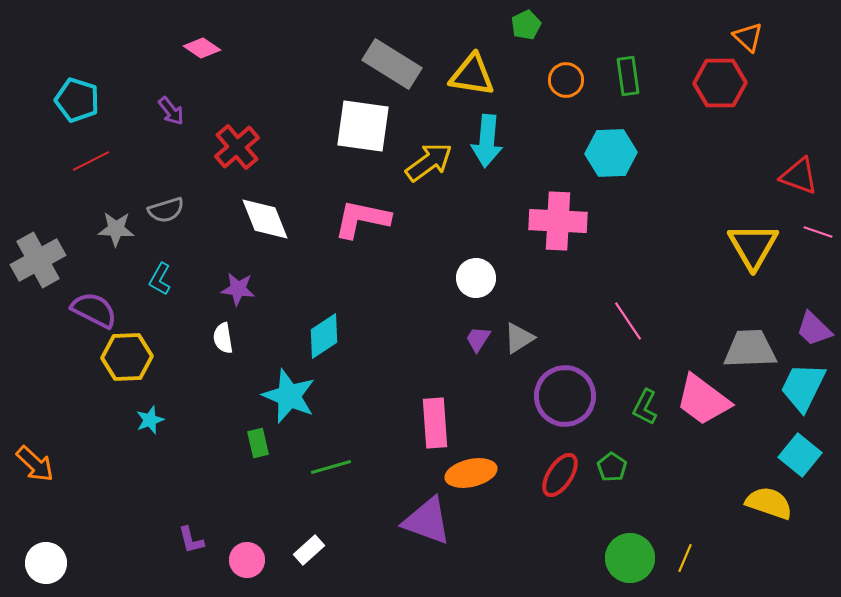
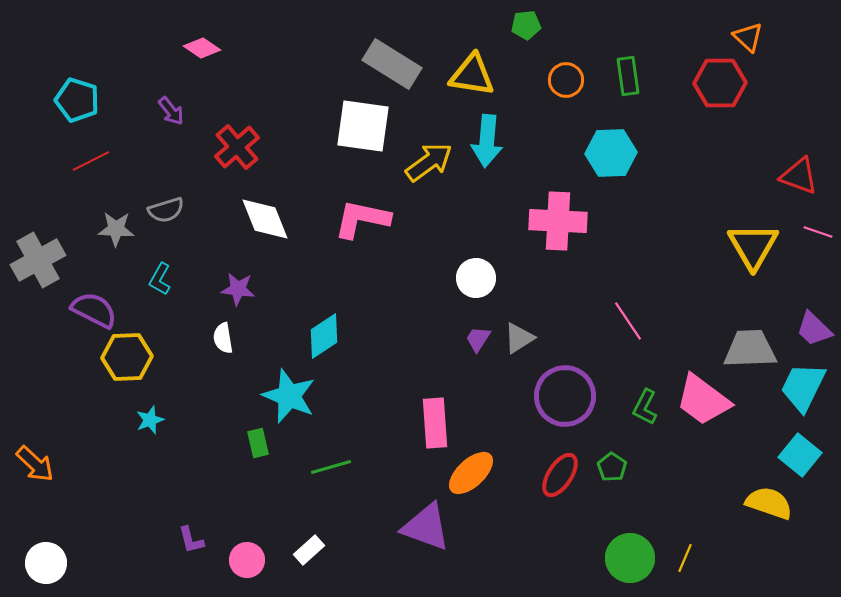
green pentagon at (526, 25): rotated 20 degrees clockwise
orange ellipse at (471, 473): rotated 30 degrees counterclockwise
purple triangle at (427, 521): moved 1 px left, 6 px down
